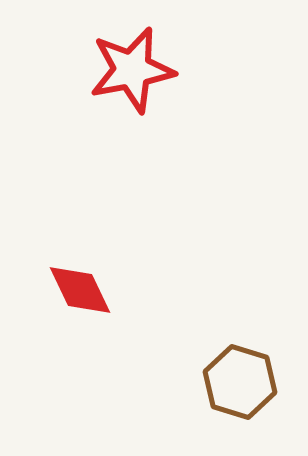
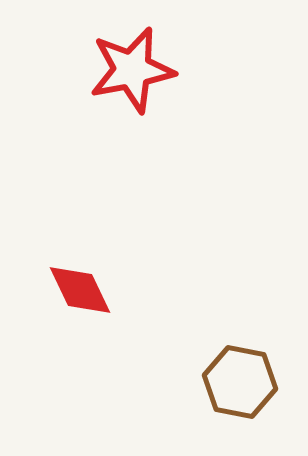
brown hexagon: rotated 6 degrees counterclockwise
